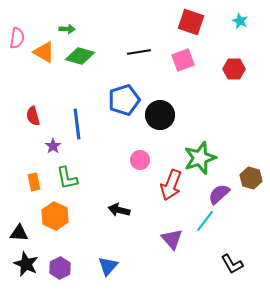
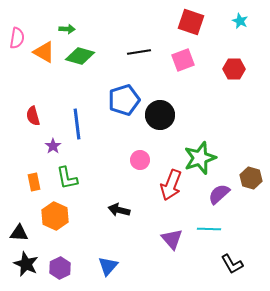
cyan line: moved 4 px right, 8 px down; rotated 55 degrees clockwise
